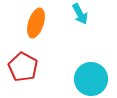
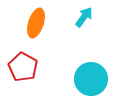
cyan arrow: moved 4 px right, 3 px down; rotated 115 degrees counterclockwise
